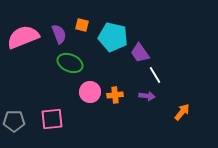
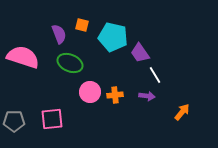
pink semicircle: moved 20 px down; rotated 40 degrees clockwise
